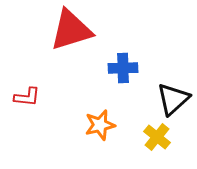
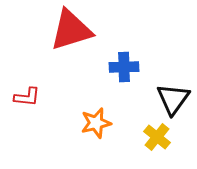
blue cross: moved 1 px right, 1 px up
black triangle: rotated 12 degrees counterclockwise
orange star: moved 4 px left, 2 px up
